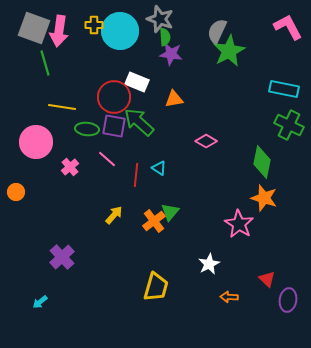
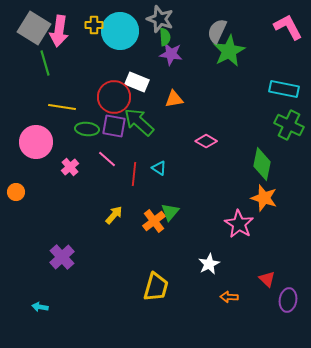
gray square: rotated 12 degrees clockwise
green diamond: moved 2 px down
red line: moved 2 px left, 1 px up
cyan arrow: moved 5 px down; rotated 49 degrees clockwise
